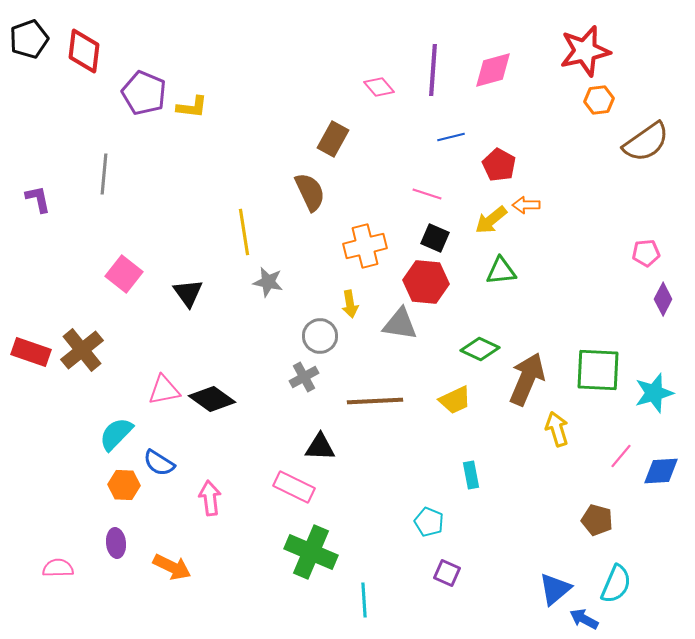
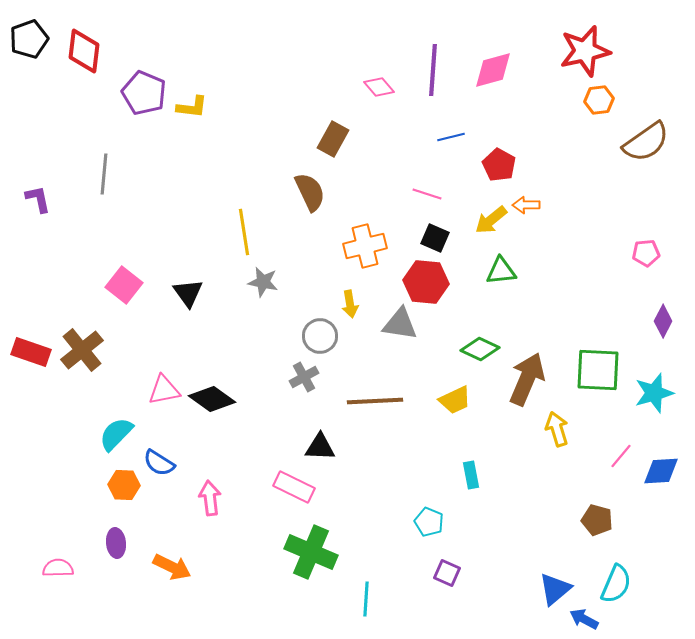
pink square at (124, 274): moved 11 px down
gray star at (268, 282): moved 5 px left
purple diamond at (663, 299): moved 22 px down
cyan line at (364, 600): moved 2 px right, 1 px up; rotated 8 degrees clockwise
